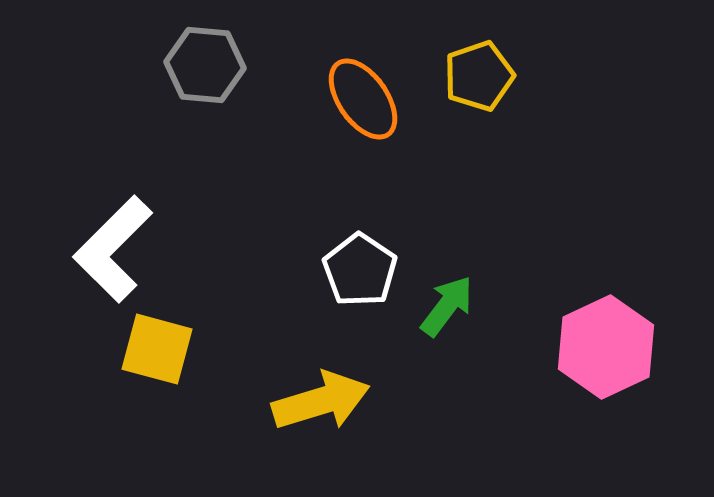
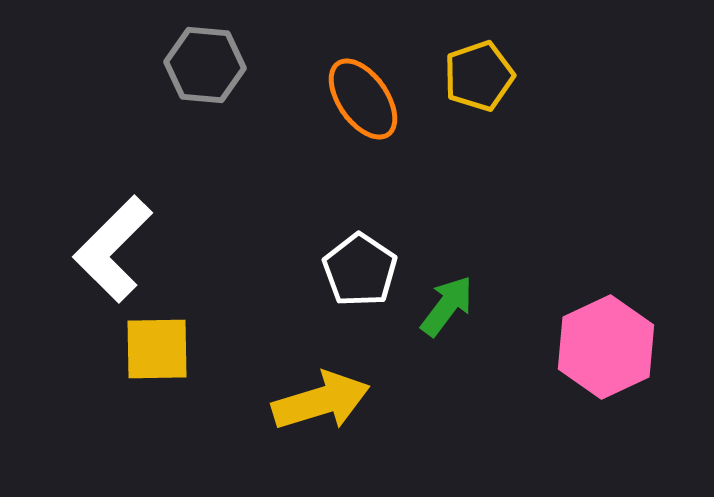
yellow square: rotated 16 degrees counterclockwise
